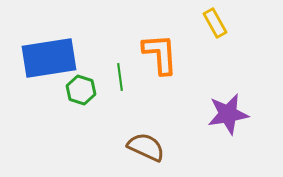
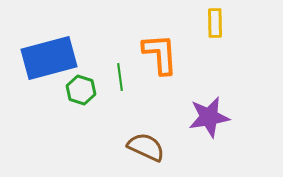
yellow rectangle: rotated 28 degrees clockwise
blue rectangle: rotated 6 degrees counterclockwise
purple star: moved 19 px left, 3 px down
